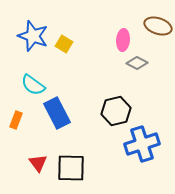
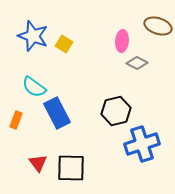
pink ellipse: moved 1 px left, 1 px down
cyan semicircle: moved 1 px right, 2 px down
